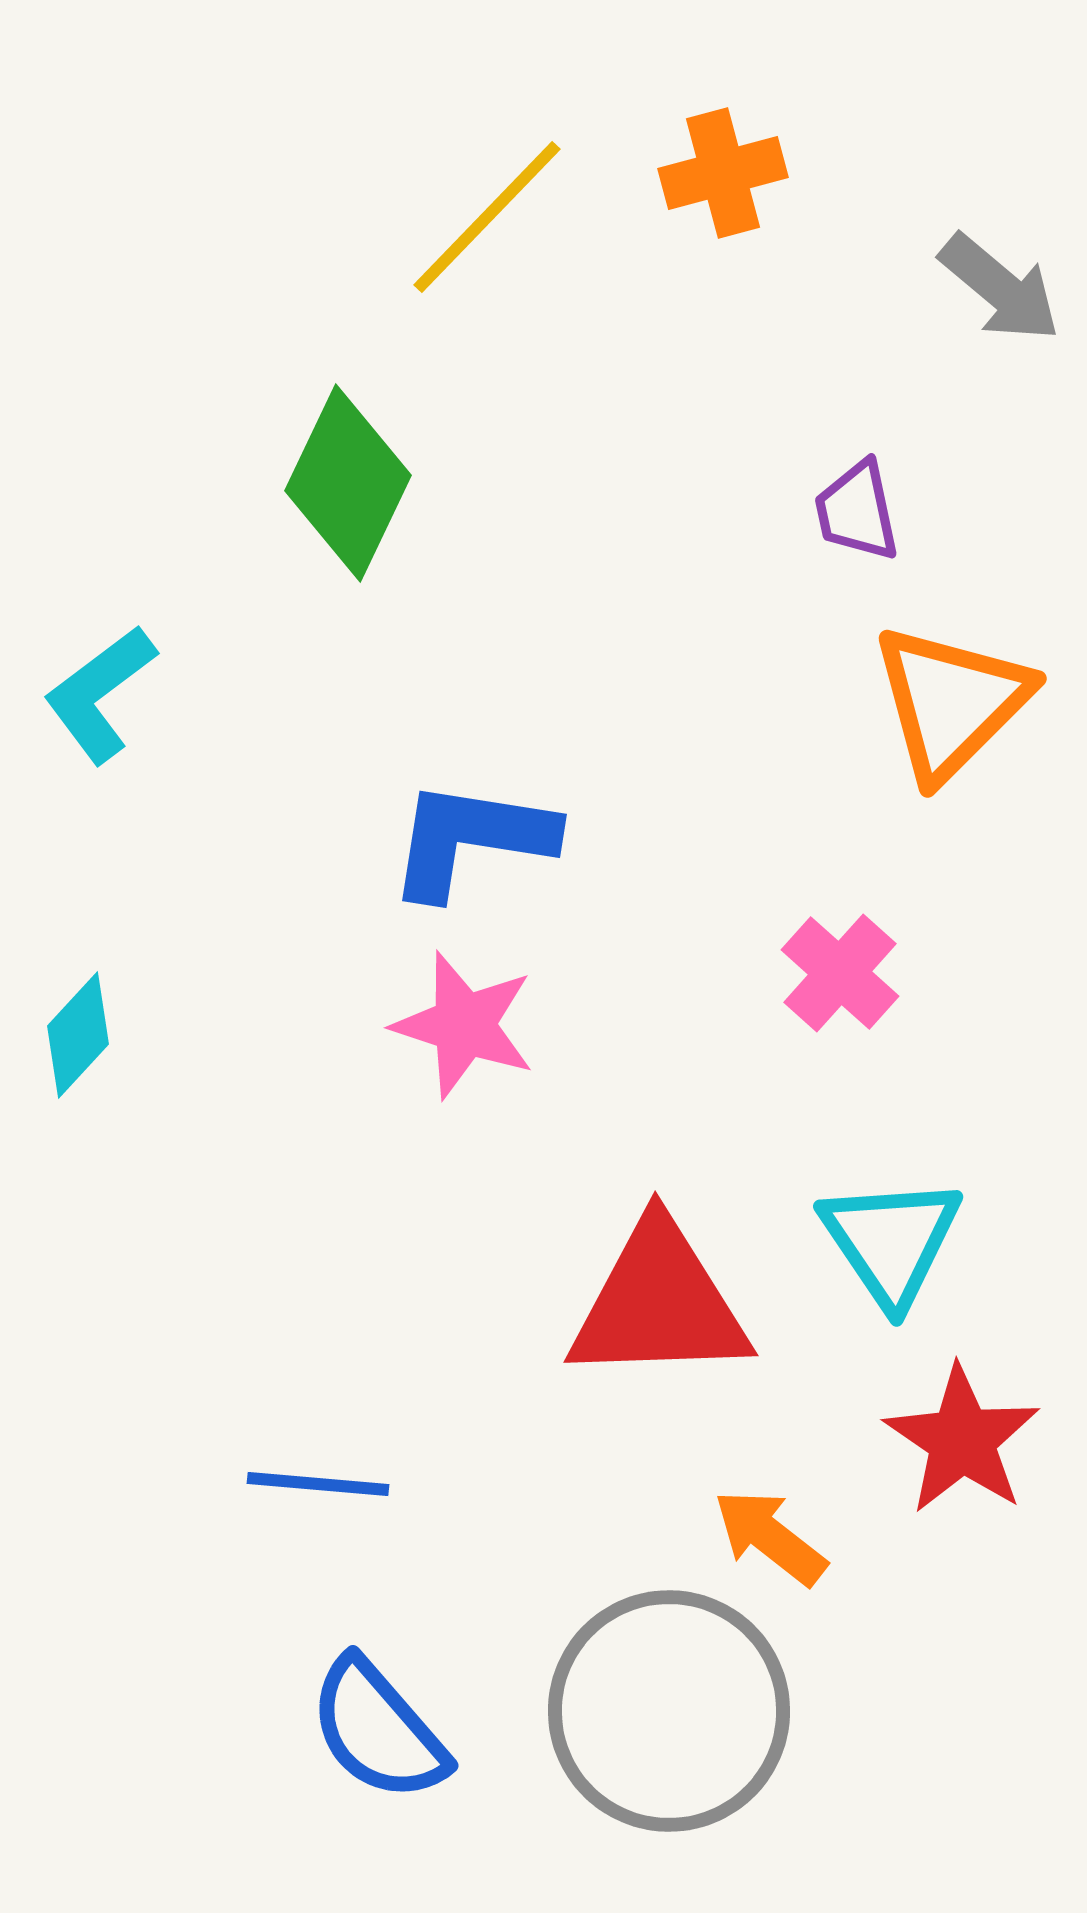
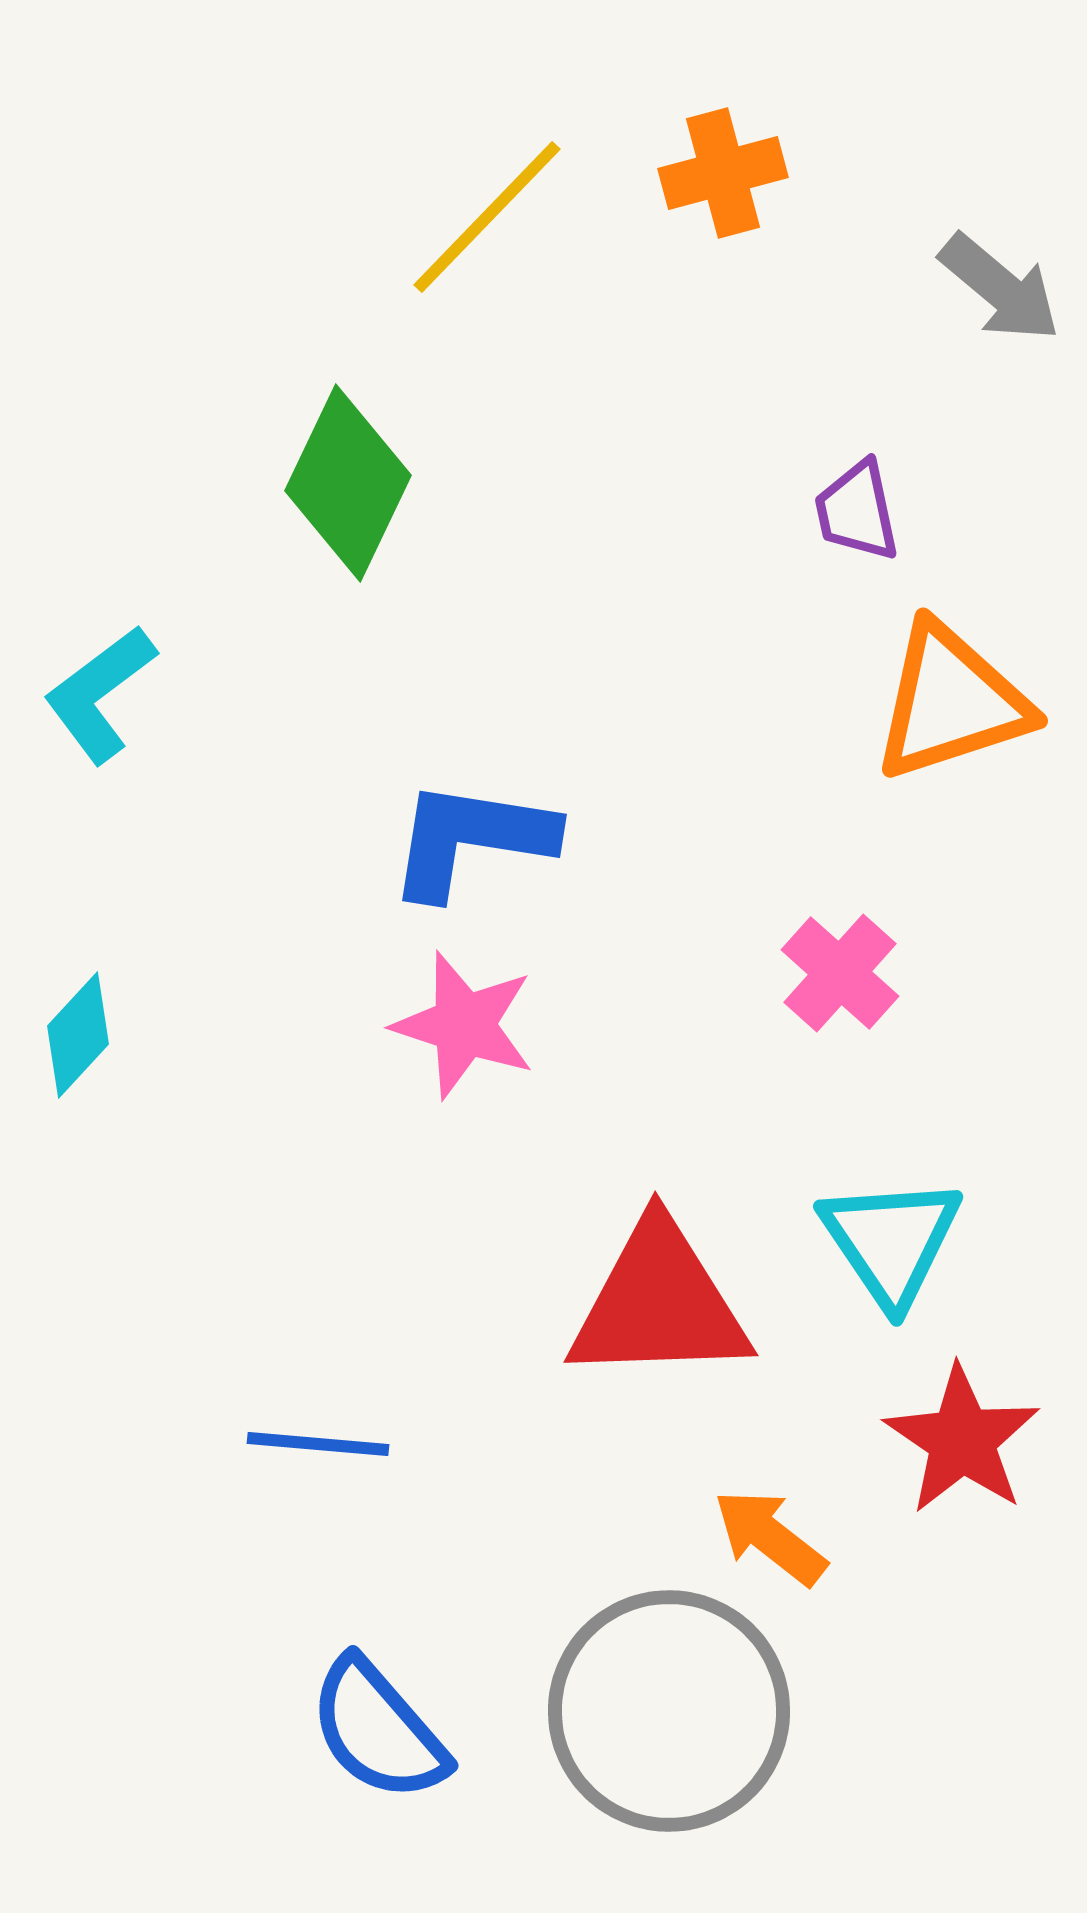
orange triangle: rotated 27 degrees clockwise
blue line: moved 40 px up
